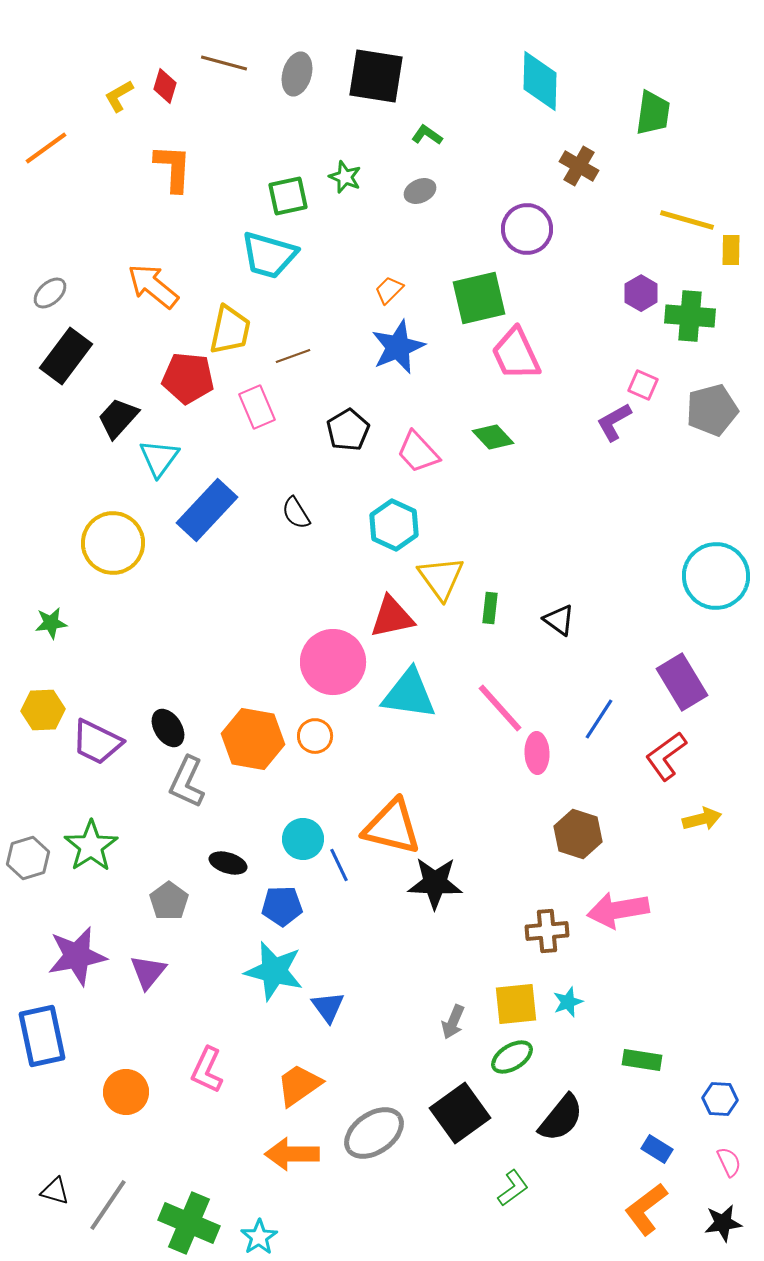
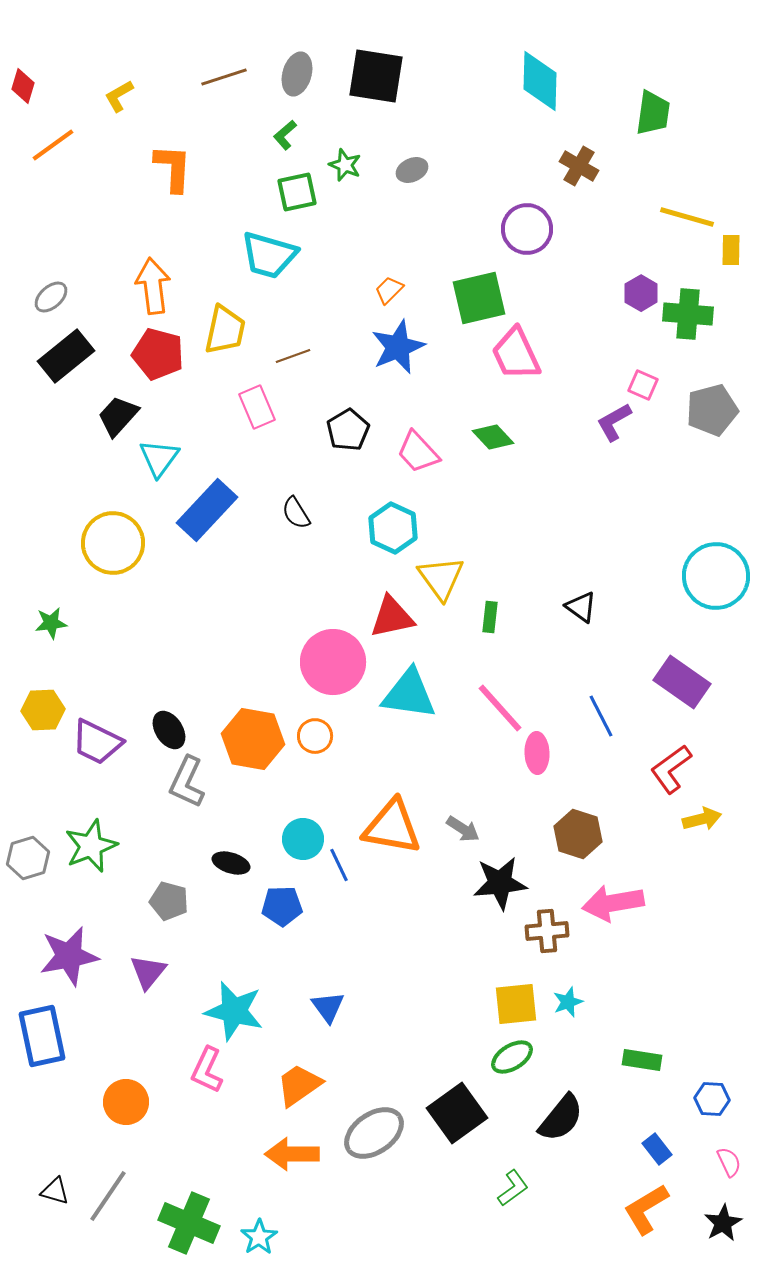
brown line at (224, 63): moved 14 px down; rotated 33 degrees counterclockwise
red diamond at (165, 86): moved 142 px left
green L-shape at (427, 135): moved 142 px left; rotated 76 degrees counterclockwise
orange line at (46, 148): moved 7 px right, 3 px up
green star at (345, 177): moved 12 px up
gray ellipse at (420, 191): moved 8 px left, 21 px up
green square at (288, 196): moved 9 px right, 4 px up
yellow line at (687, 220): moved 3 px up
orange arrow at (153, 286): rotated 44 degrees clockwise
gray ellipse at (50, 293): moved 1 px right, 4 px down
green cross at (690, 316): moved 2 px left, 2 px up
yellow trapezoid at (230, 330): moved 5 px left
black rectangle at (66, 356): rotated 14 degrees clockwise
red pentagon at (188, 378): moved 30 px left, 24 px up; rotated 9 degrees clockwise
black trapezoid at (118, 418): moved 2 px up
cyan hexagon at (394, 525): moved 1 px left, 3 px down
green rectangle at (490, 608): moved 9 px down
black triangle at (559, 620): moved 22 px right, 13 px up
purple rectangle at (682, 682): rotated 24 degrees counterclockwise
blue line at (599, 719): moved 2 px right, 3 px up; rotated 60 degrees counterclockwise
black ellipse at (168, 728): moved 1 px right, 2 px down
red L-shape at (666, 756): moved 5 px right, 13 px down
orange triangle at (392, 827): rotated 4 degrees counterclockwise
green star at (91, 846): rotated 12 degrees clockwise
black ellipse at (228, 863): moved 3 px right
black star at (435, 883): moved 65 px right; rotated 8 degrees counterclockwise
gray pentagon at (169, 901): rotated 21 degrees counterclockwise
pink arrow at (618, 910): moved 5 px left, 7 px up
purple star at (77, 956): moved 8 px left
cyan star at (274, 971): moved 40 px left, 40 px down
gray arrow at (453, 1022): moved 10 px right, 193 px up; rotated 80 degrees counterclockwise
orange circle at (126, 1092): moved 10 px down
blue hexagon at (720, 1099): moved 8 px left
black square at (460, 1113): moved 3 px left
blue rectangle at (657, 1149): rotated 20 degrees clockwise
gray line at (108, 1205): moved 9 px up
orange L-shape at (646, 1209): rotated 6 degrees clockwise
black star at (723, 1223): rotated 21 degrees counterclockwise
